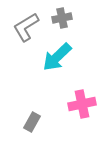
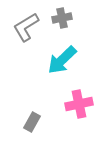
cyan arrow: moved 5 px right, 3 px down
pink cross: moved 3 px left
